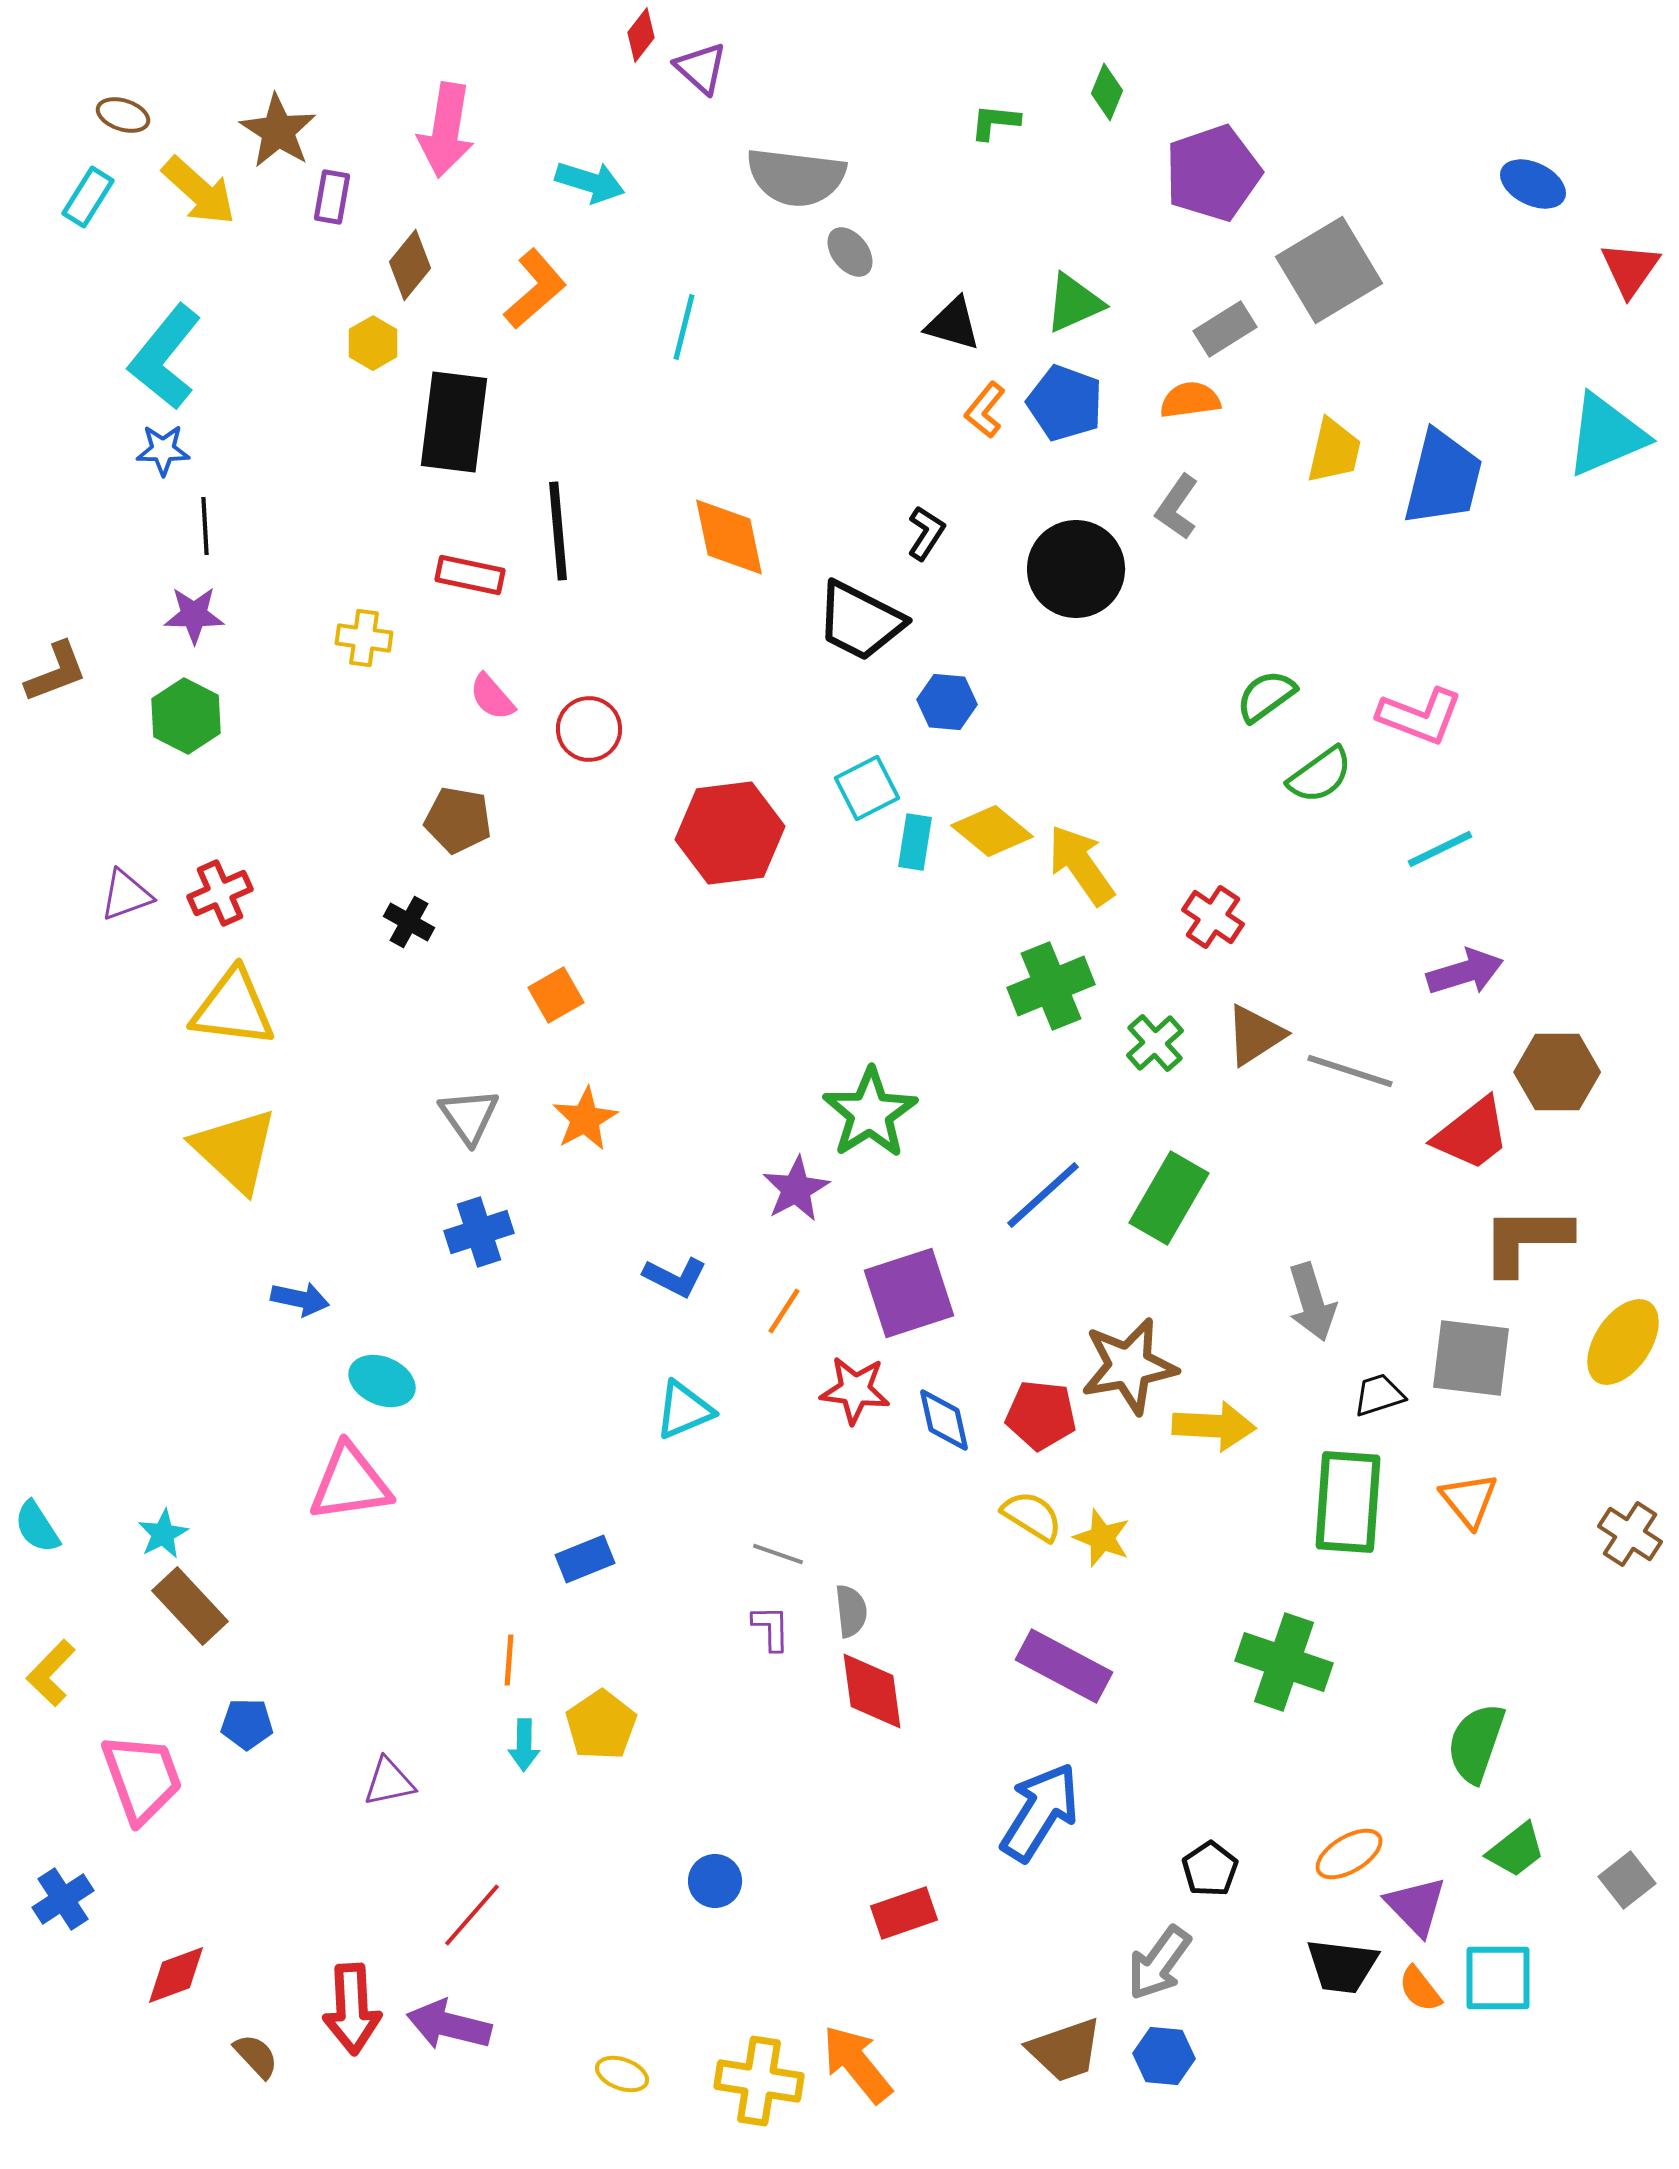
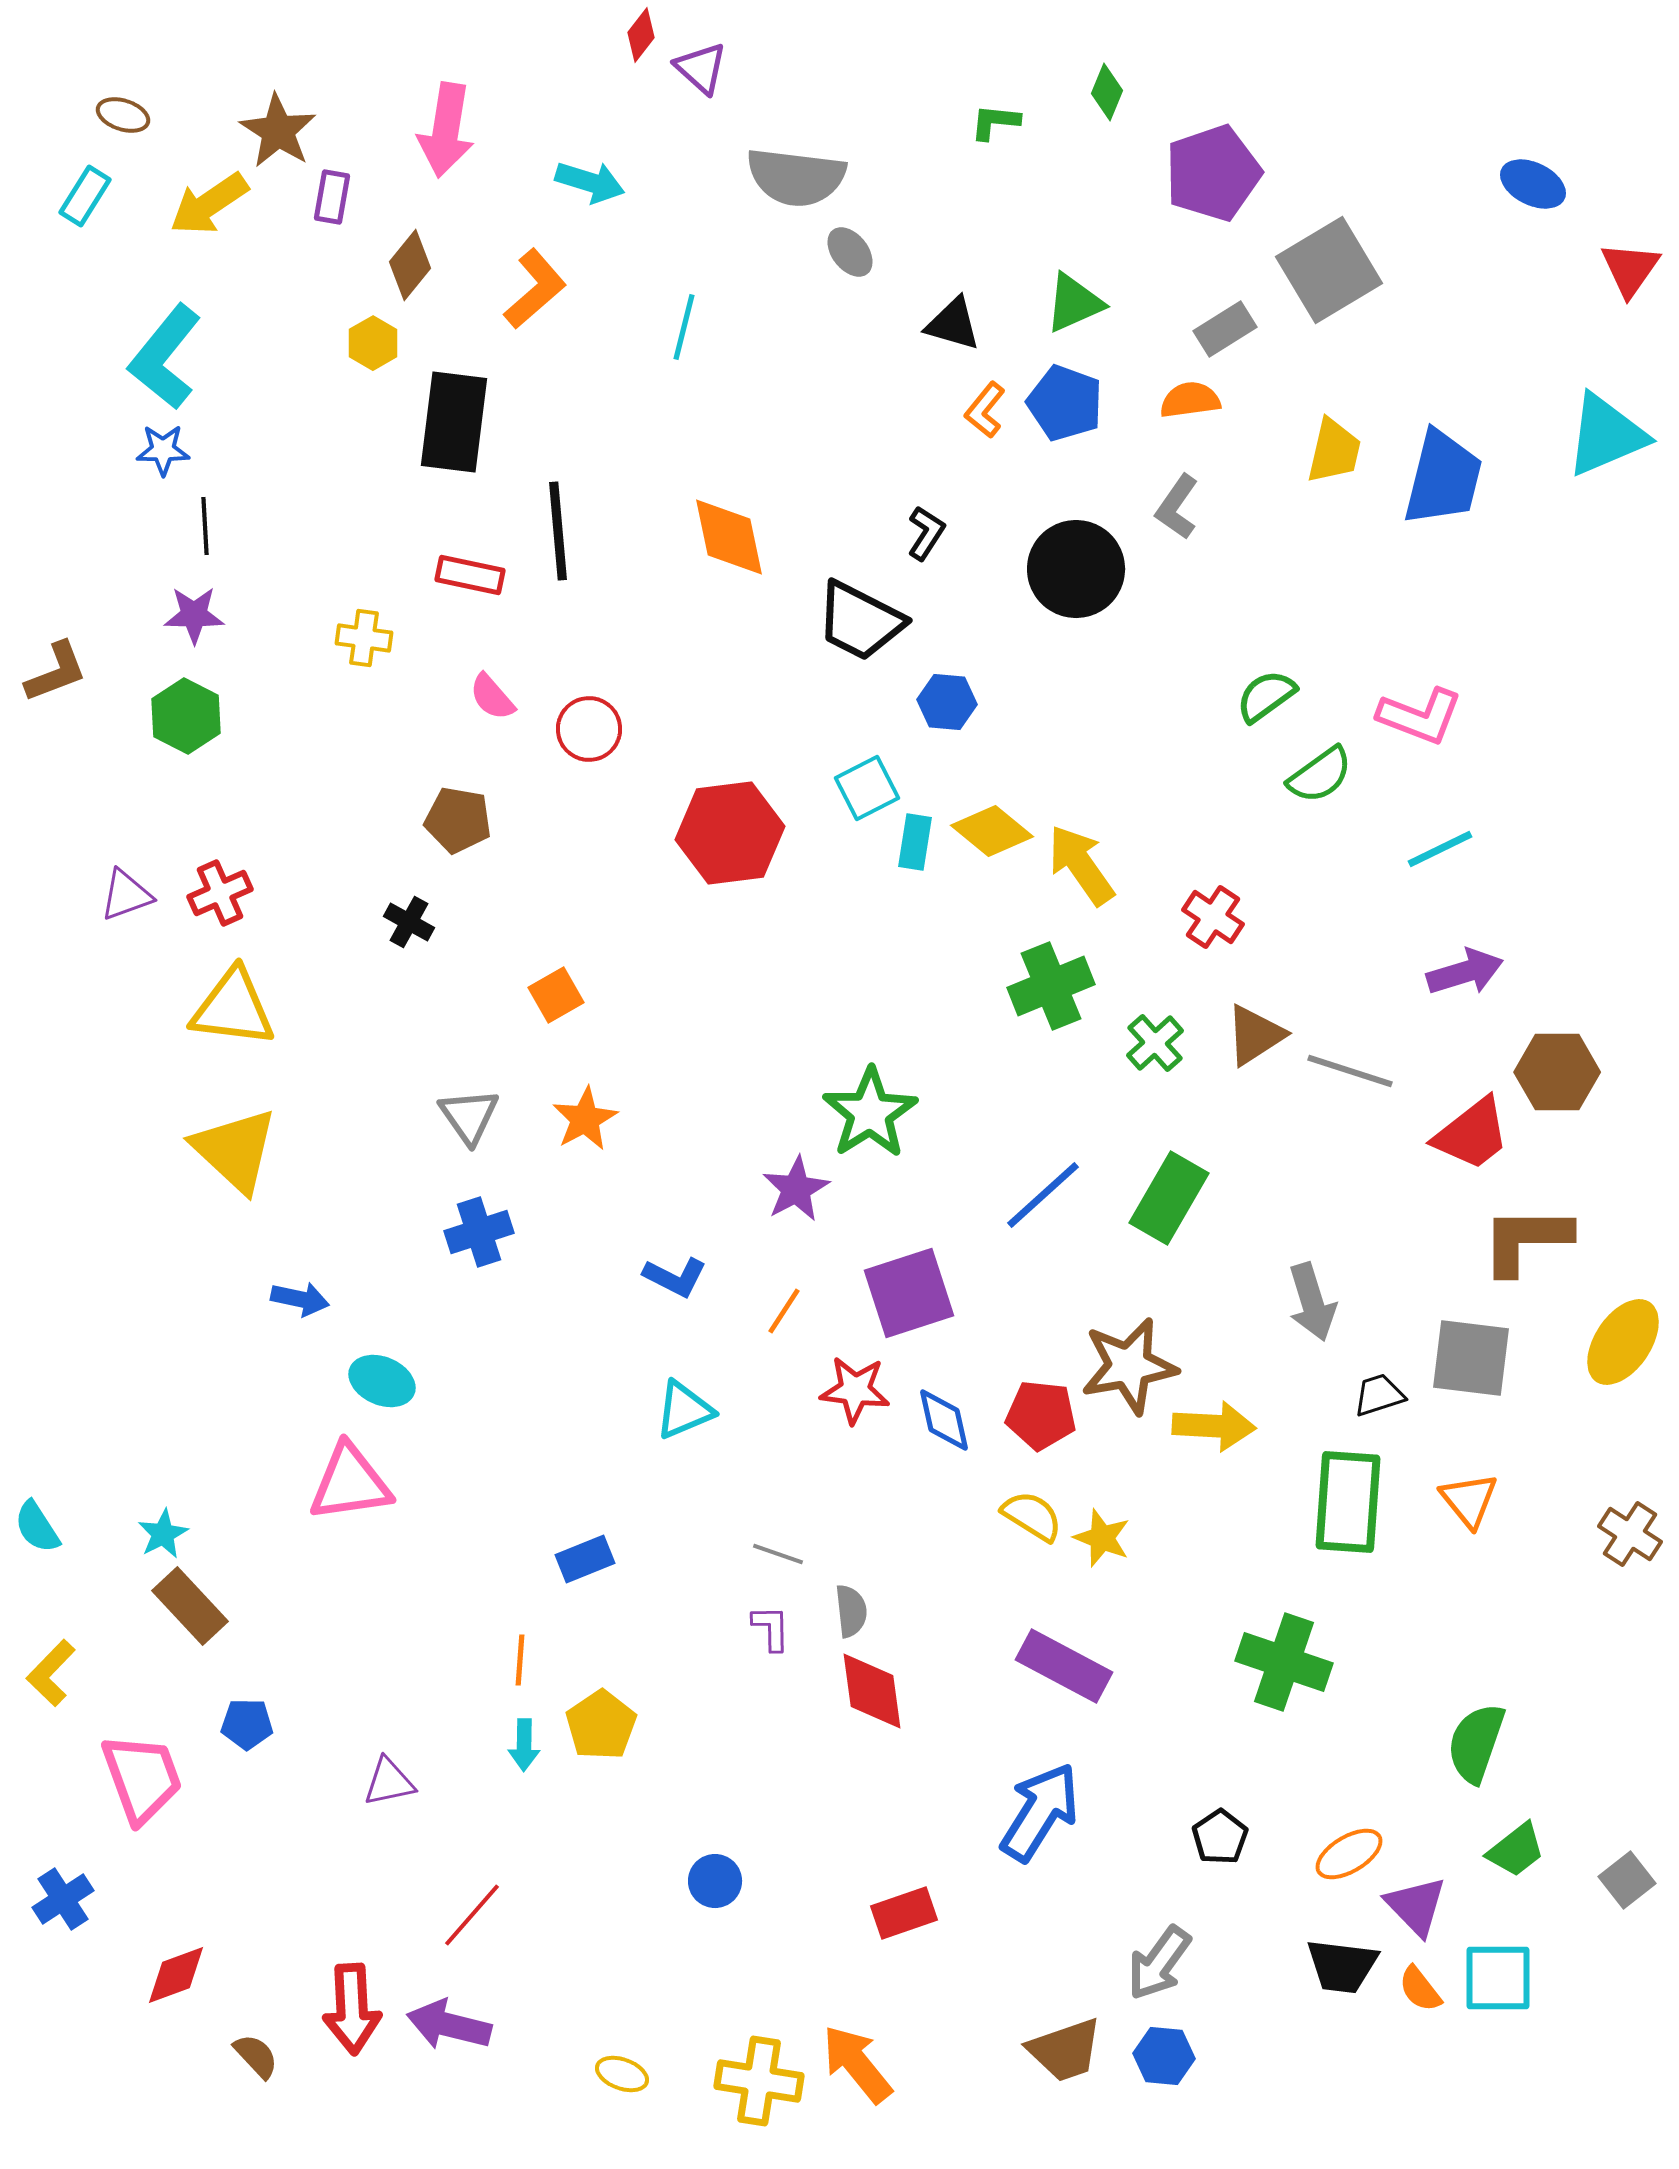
yellow arrow at (199, 191): moved 10 px right, 13 px down; rotated 104 degrees clockwise
cyan rectangle at (88, 197): moved 3 px left, 1 px up
orange line at (509, 1660): moved 11 px right
black pentagon at (1210, 1869): moved 10 px right, 32 px up
